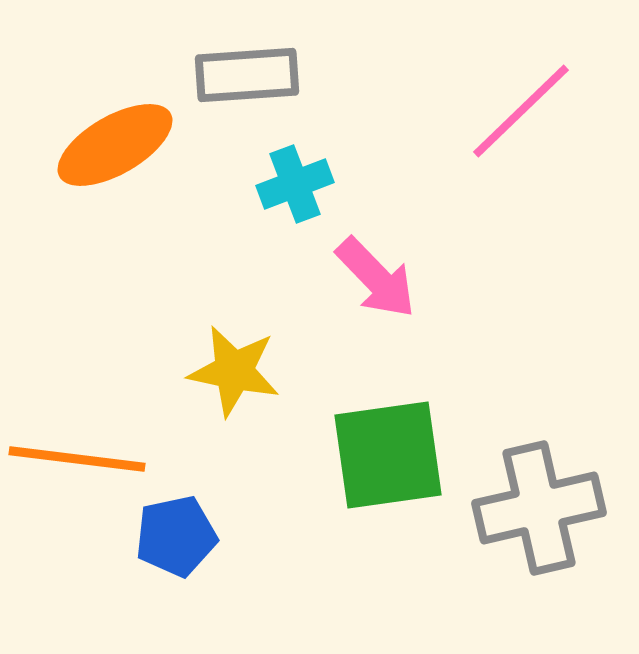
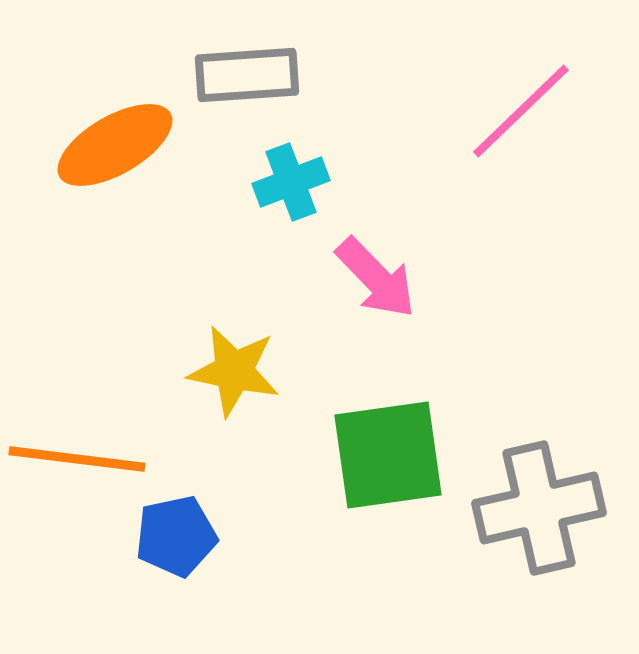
cyan cross: moved 4 px left, 2 px up
